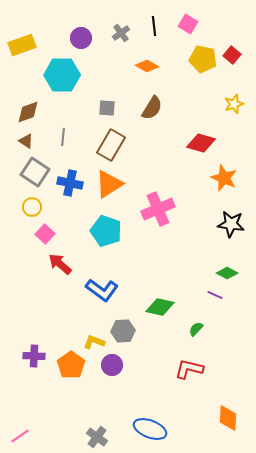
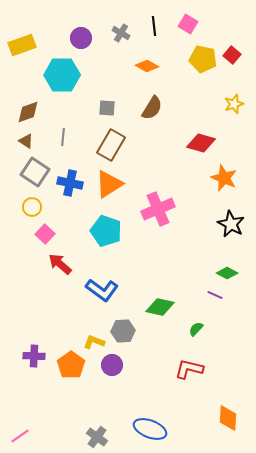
gray cross at (121, 33): rotated 24 degrees counterclockwise
black star at (231, 224): rotated 20 degrees clockwise
